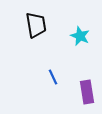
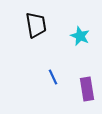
purple rectangle: moved 3 px up
